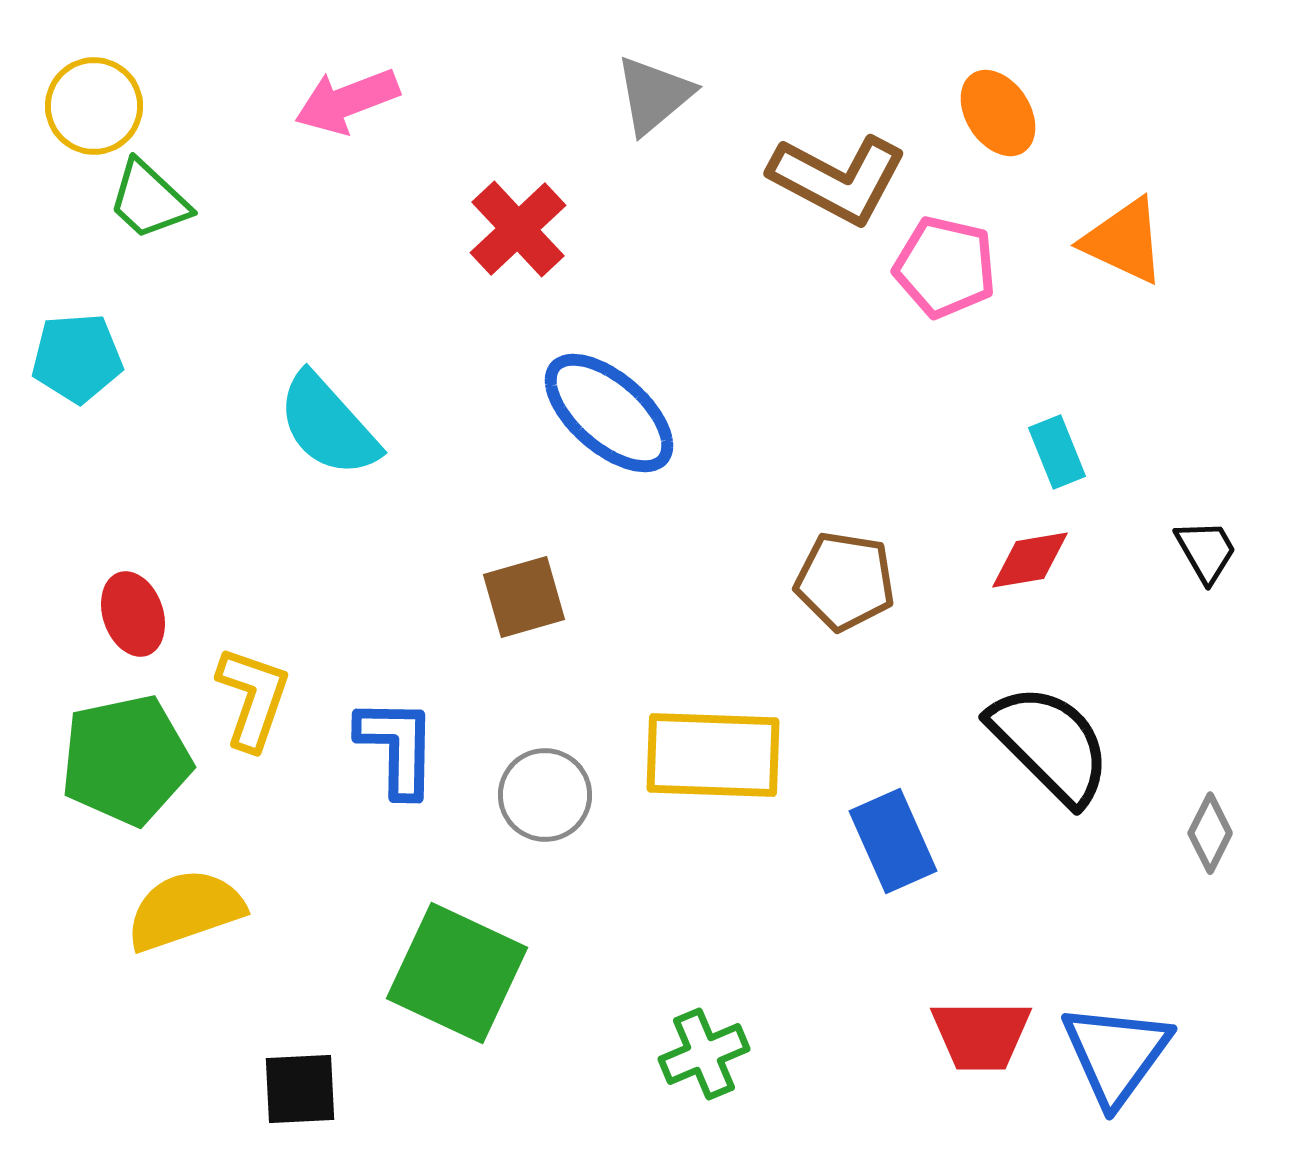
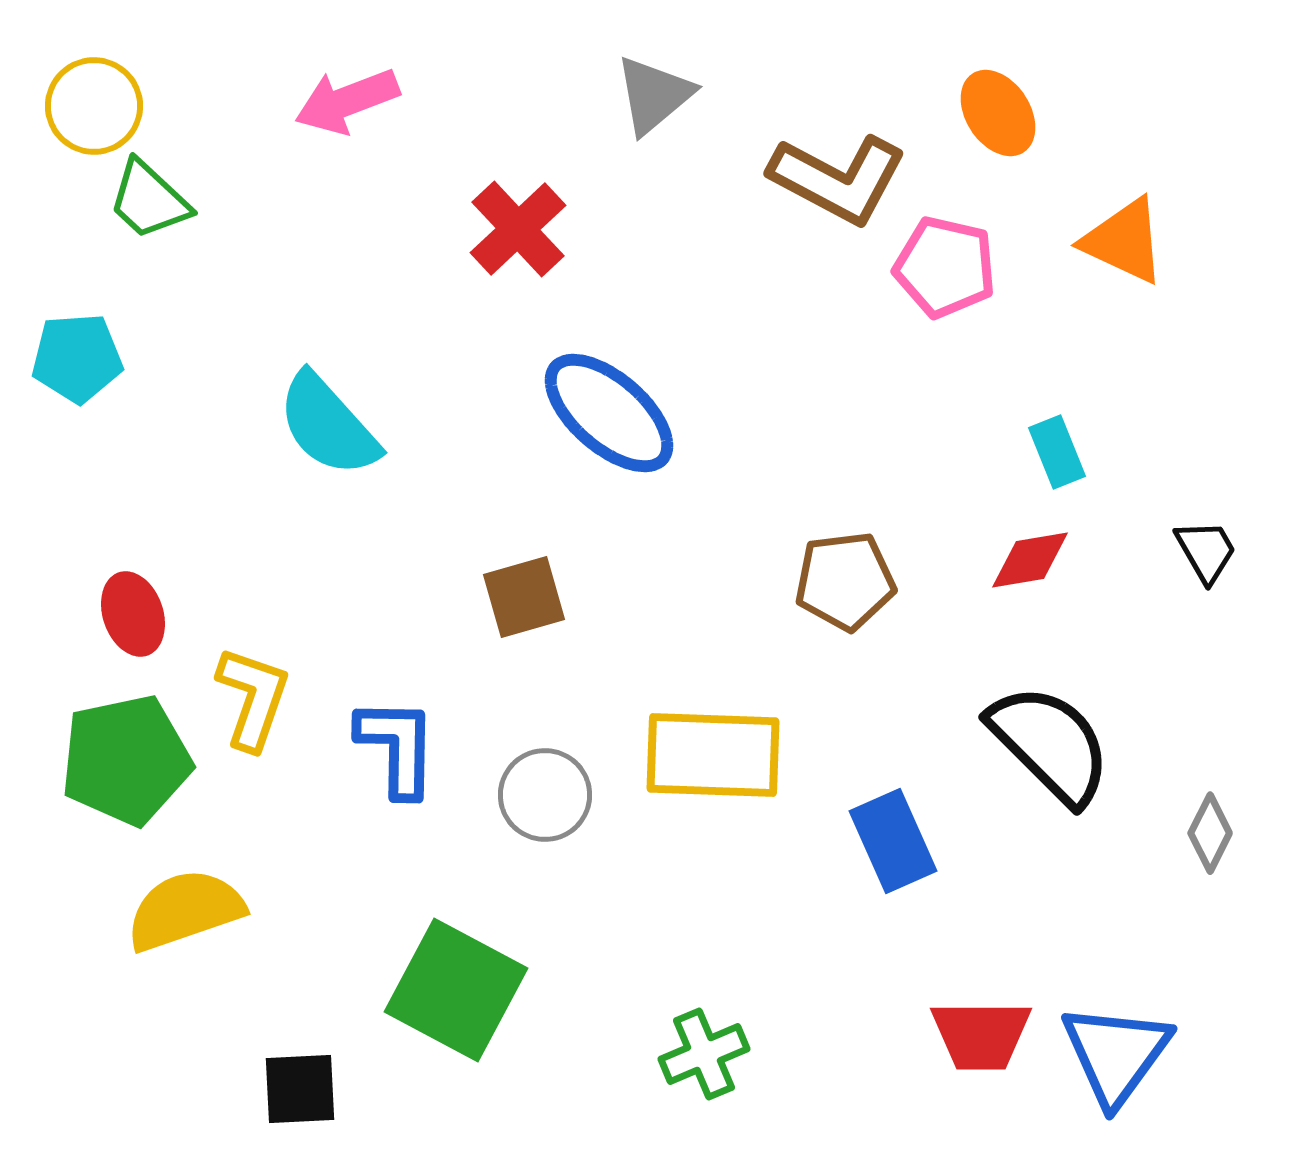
brown pentagon: rotated 16 degrees counterclockwise
green square: moved 1 px left, 17 px down; rotated 3 degrees clockwise
